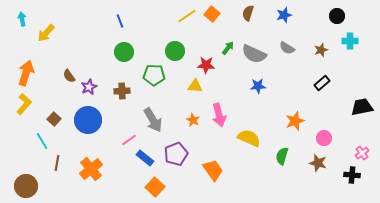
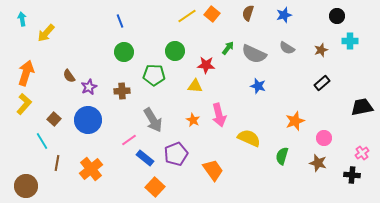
blue star at (258, 86): rotated 21 degrees clockwise
